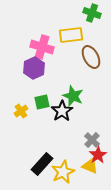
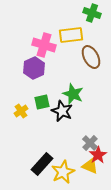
pink cross: moved 2 px right, 2 px up
green star: moved 2 px up
black star: rotated 15 degrees counterclockwise
gray cross: moved 2 px left, 3 px down
